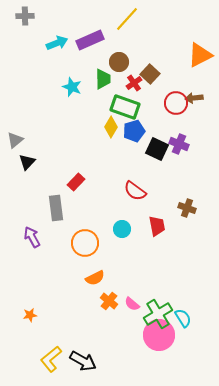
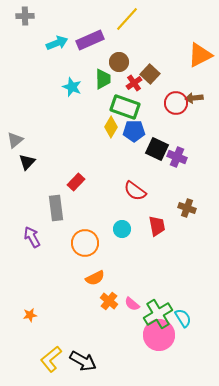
blue pentagon: rotated 15 degrees clockwise
purple cross: moved 2 px left, 13 px down
